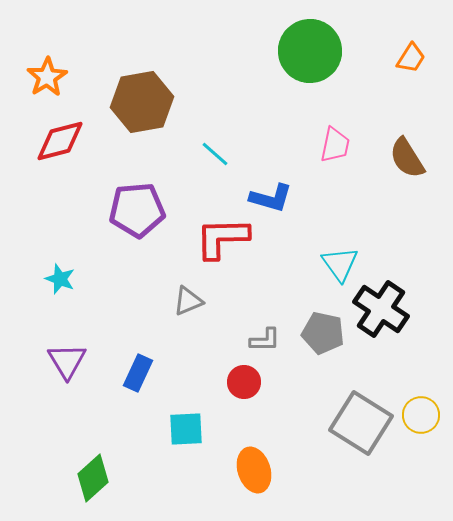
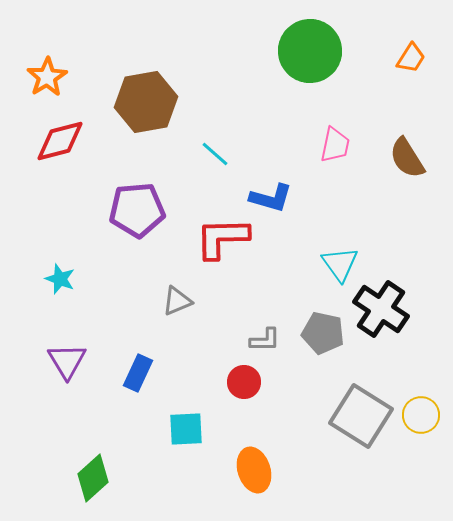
brown hexagon: moved 4 px right
gray triangle: moved 11 px left
gray square: moved 7 px up
